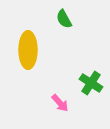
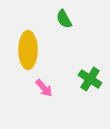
green cross: moved 1 px left, 4 px up
pink arrow: moved 16 px left, 15 px up
